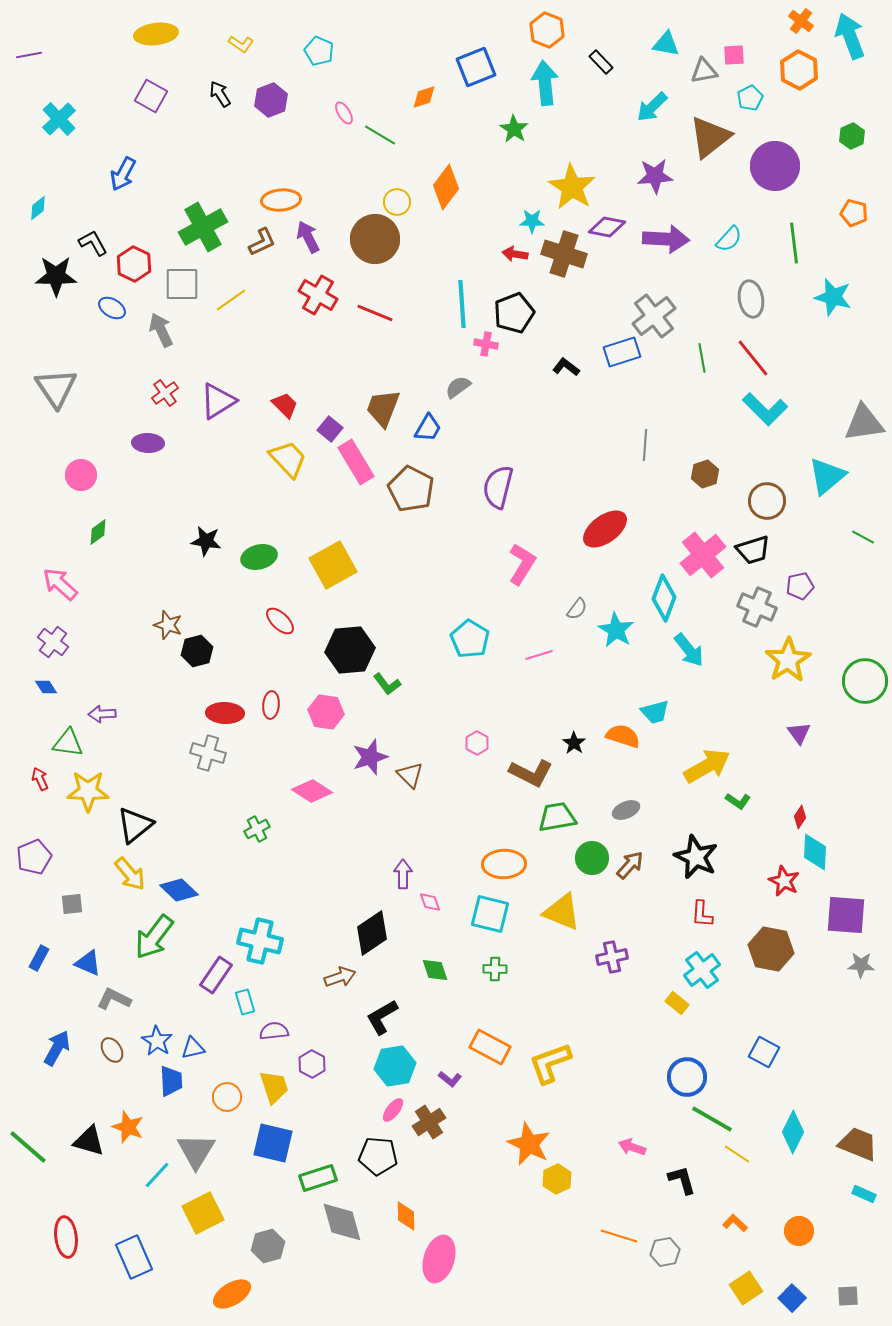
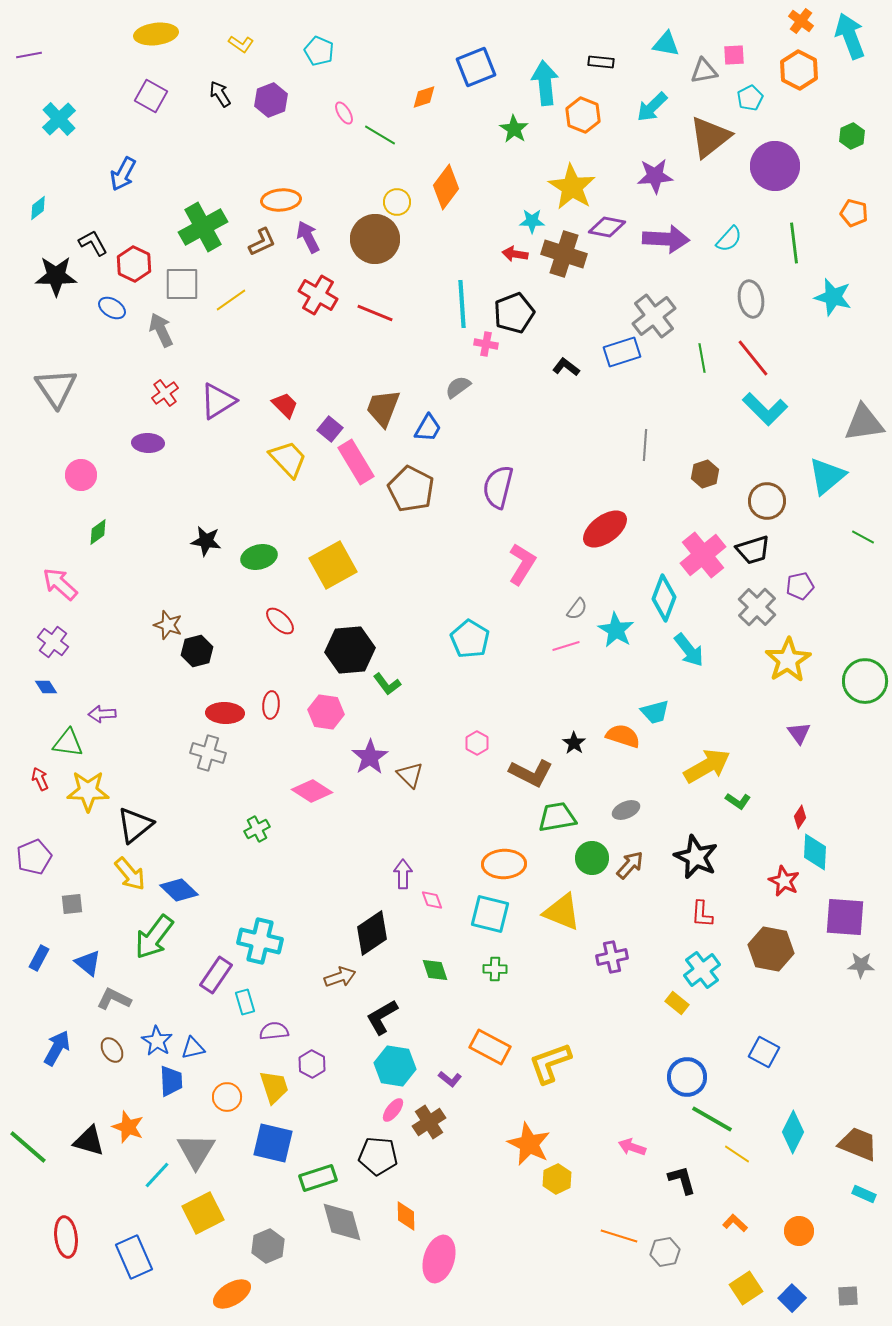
orange hexagon at (547, 30): moved 36 px right, 85 px down
black rectangle at (601, 62): rotated 40 degrees counterclockwise
gray cross at (757, 607): rotated 21 degrees clockwise
pink line at (539, 655): moved 27 px right, 9 px up
purple star at (370, 757): rotated 15 degrees counterclockwise
pink diamond at (430, 902): moved 2 px right, 2 px up
purple square at (846, 915): moved 1 px left, 2 px down
blue triangle at (88, 963): rotated 16 degrees clockwise
cyan hexagon at (395, 1066): rotated 18 degrees clockwise
gray hexagon at (268, 1246): rotated 8 degrees counterclockwise
